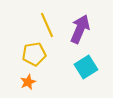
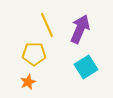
yellow pentagon: rotated 10 degrees clockwise
